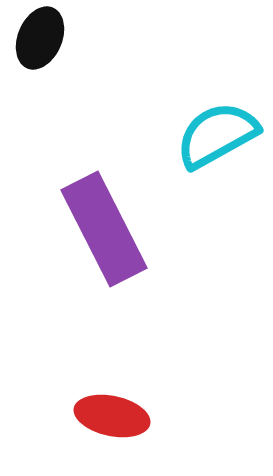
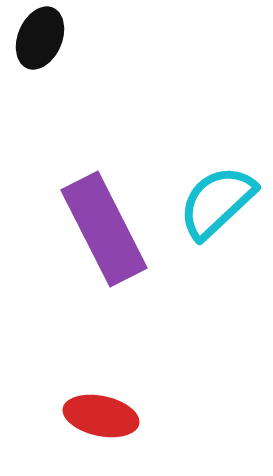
cyan semicircle: moved 67 px down; rotated 14 degrees counterclockwise
red ellipse: moved 11 px left
